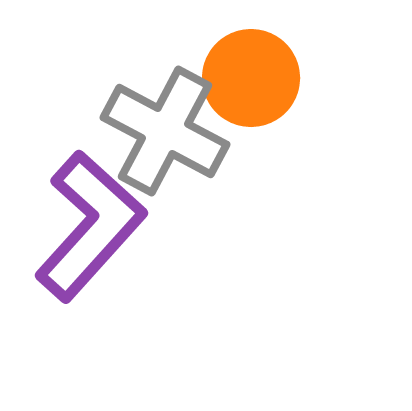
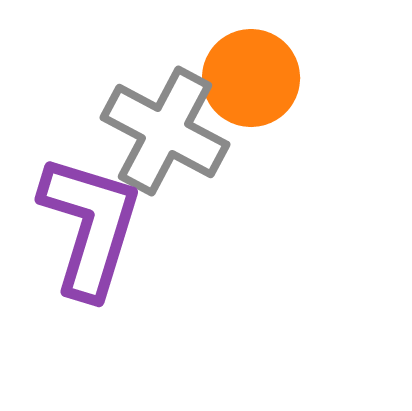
purple L-shape: rotated 25 degrees counterclockwise
